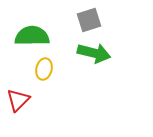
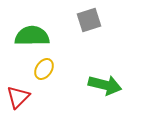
green arrow: moved 11 px right, 32 px down
yellow ellipse: rotated 20 degrees clockwise
red triangle: moved 3 px up
